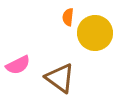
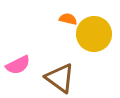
orange semicircle: moved 2 px down; rotated 96 degrees clockwise
yellow circle: moved 1 px left, 1 px down
